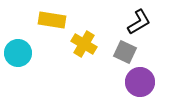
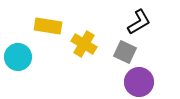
yellow rectangle: moved 4 px left, 6 px down
cyan circle: moved 4 px down
purple circle: moved 1 px left
